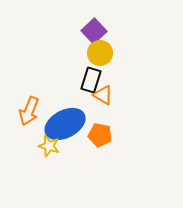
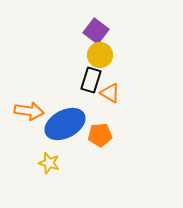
purple square: moved 2 px right; rotated 10 degrees counterclockwise
yellow circle: moved 2 px down
orange triangle: moved 7 px right, 2 px up
orange arrow: rotated 104 degrees counterclockwise
orange pentagon: rotated 15 degrees counterclockwise
yellow star: moved 17 px down
